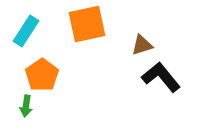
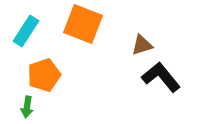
orange square: moved 4 px left; rotated 33 degrees clockwise
orange pentagon: moved 2 px right; rotated 16 degrees clockwise
green arrow: moved 1 px right, 1 px down
